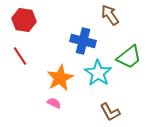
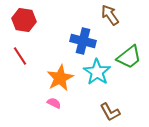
cyan star: moved 1 px left, 1 px up
